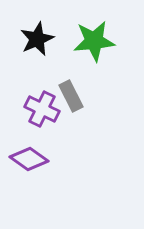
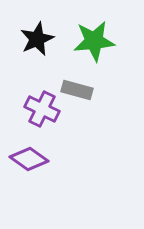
gray rectangle: moved 6 px right, 6 px up; rotated 48 degrees counterclockwise
